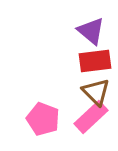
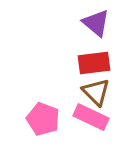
purple triangle: moved 5 px right, 8 px up
red rectangle: moved 1 px left, 2 px down
pink rectangle: rotated 68 degrees clockwise
